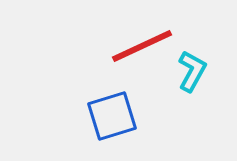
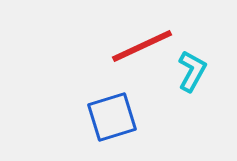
blue square: moved 1 px down
